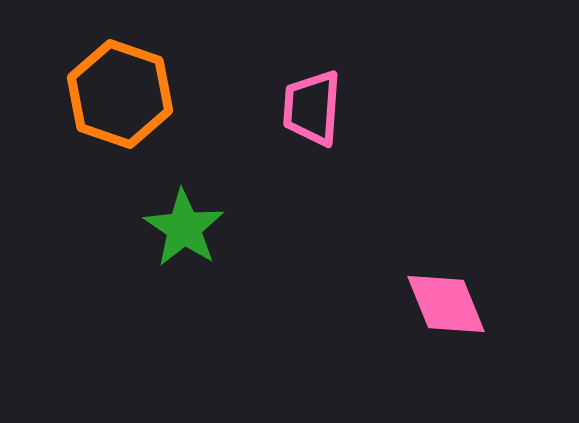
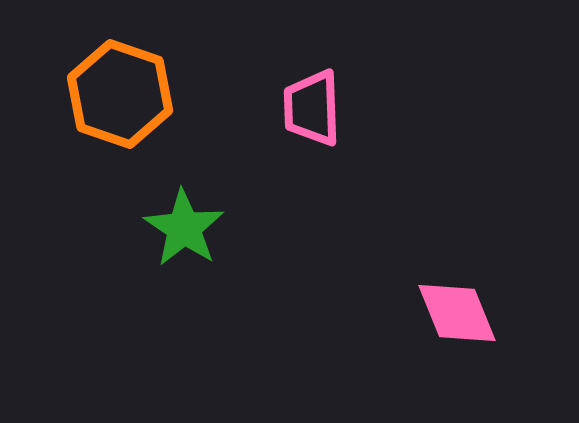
pink trapezoid: rotated 6 degrees counterclockwise
pink diamond: moved 11 px right, 9 px down
